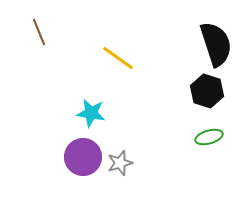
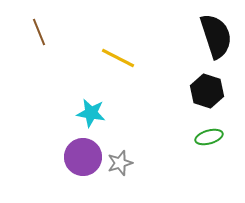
black semicircle: moved 8 px up
yellow line: rotated 8 degrees counterclockwise
